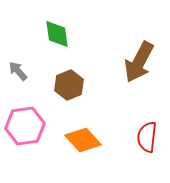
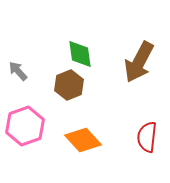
green diamond: moved 23 px right, 20 px down
pink hexagon: rotated 12 degrees counterclockwise
